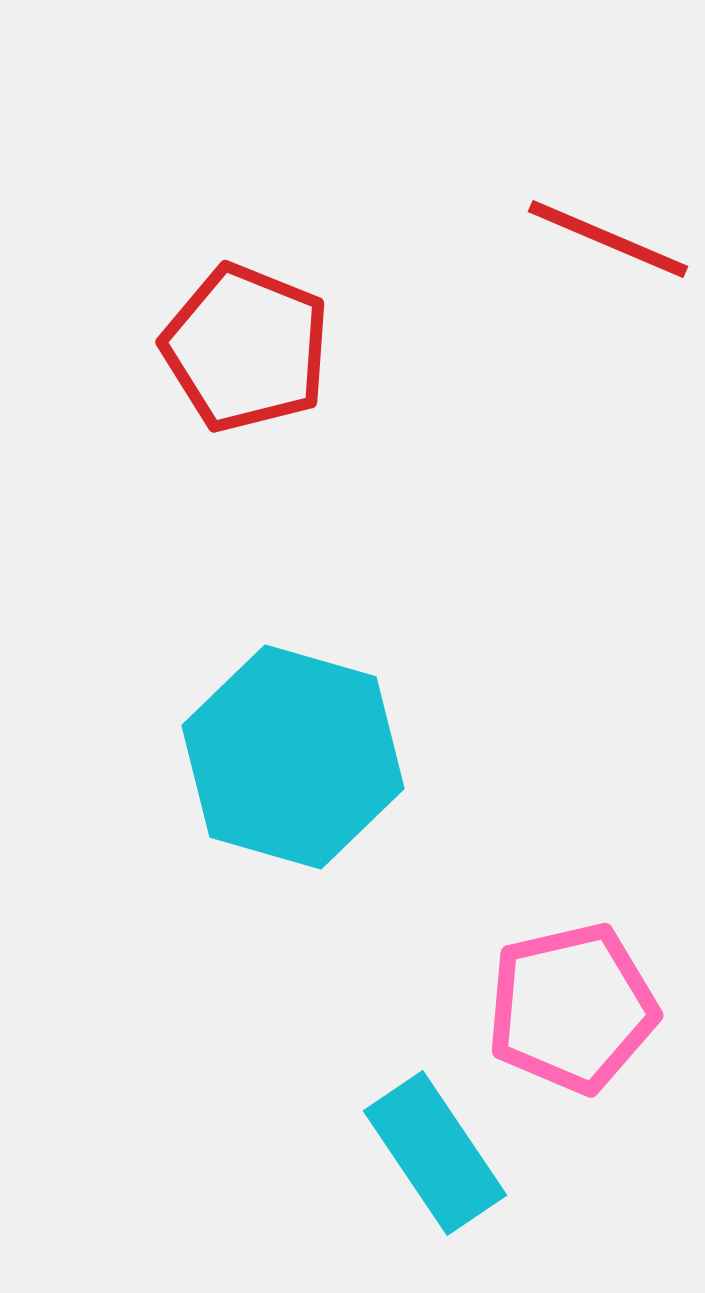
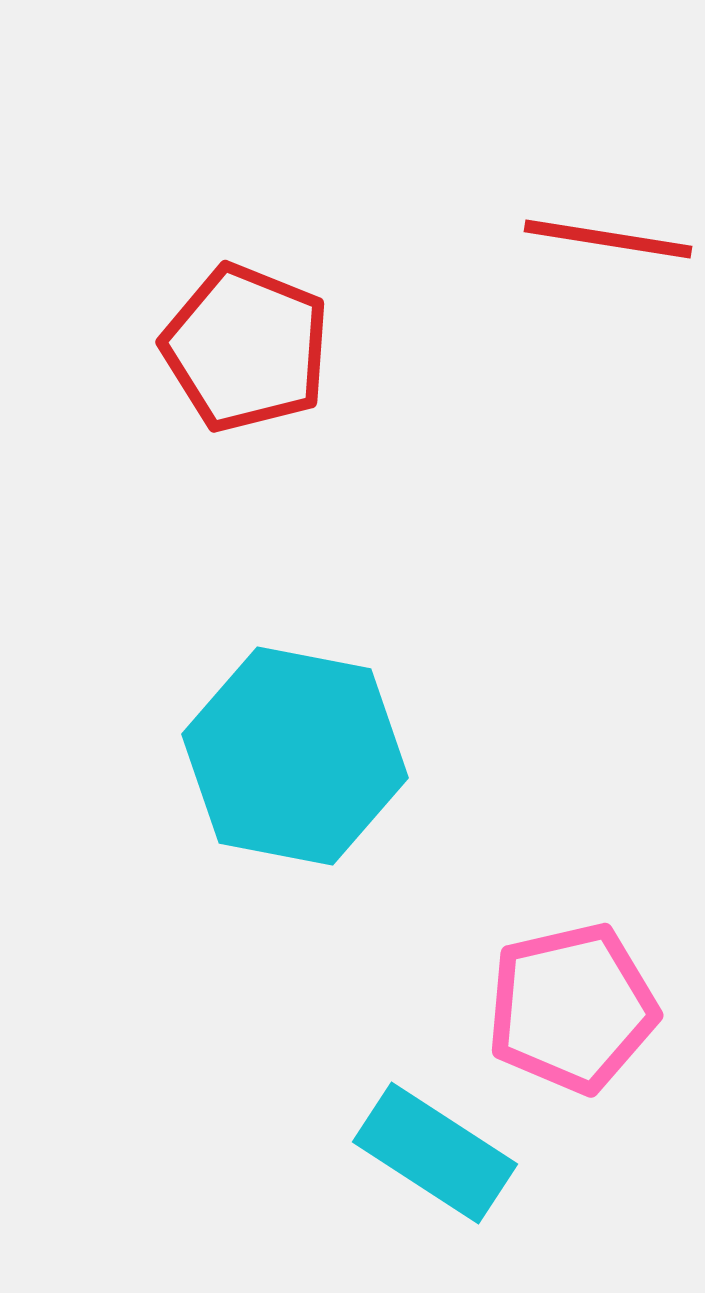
red line: rotated 14 degrees counterclockwise
cyan hexagon: moved 2 px right, 1 px up; rotated 5 degrees counterclockwise
cyan rectangle: rotated 23 degrees counterclockwise
